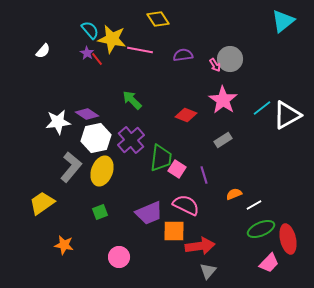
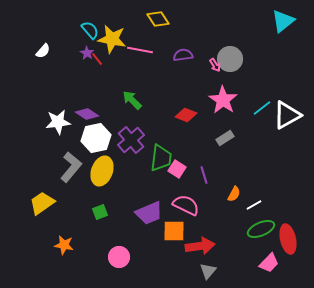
gray rectangle: moved 2 px right, 2 px up
orange semicircle: rotated 140 degrees clockwise
